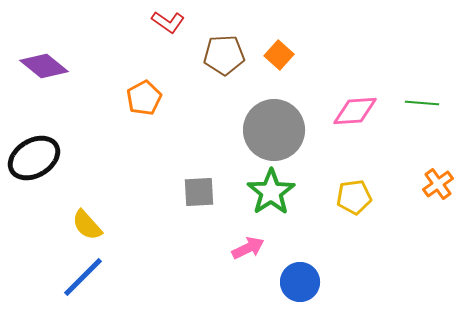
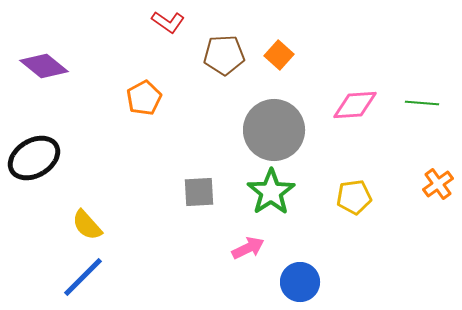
pink diamond: moved 6 px up
